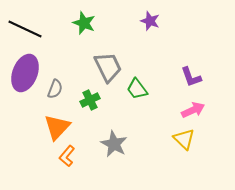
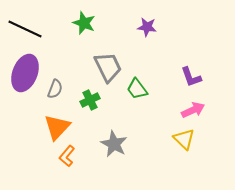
purple star: moved 3 px left, 6 px down; rotated 12 degrees counterclockwise
